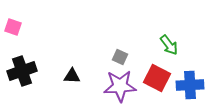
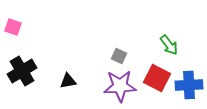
gray square: moved 1 px left, 1 px up
black cross: rotated 12 degrees counterclockwise
black triangle: moved 4 px left, 5 px down; rotated 12 degrees counterclockwise
blue cross: moved 1 px left
